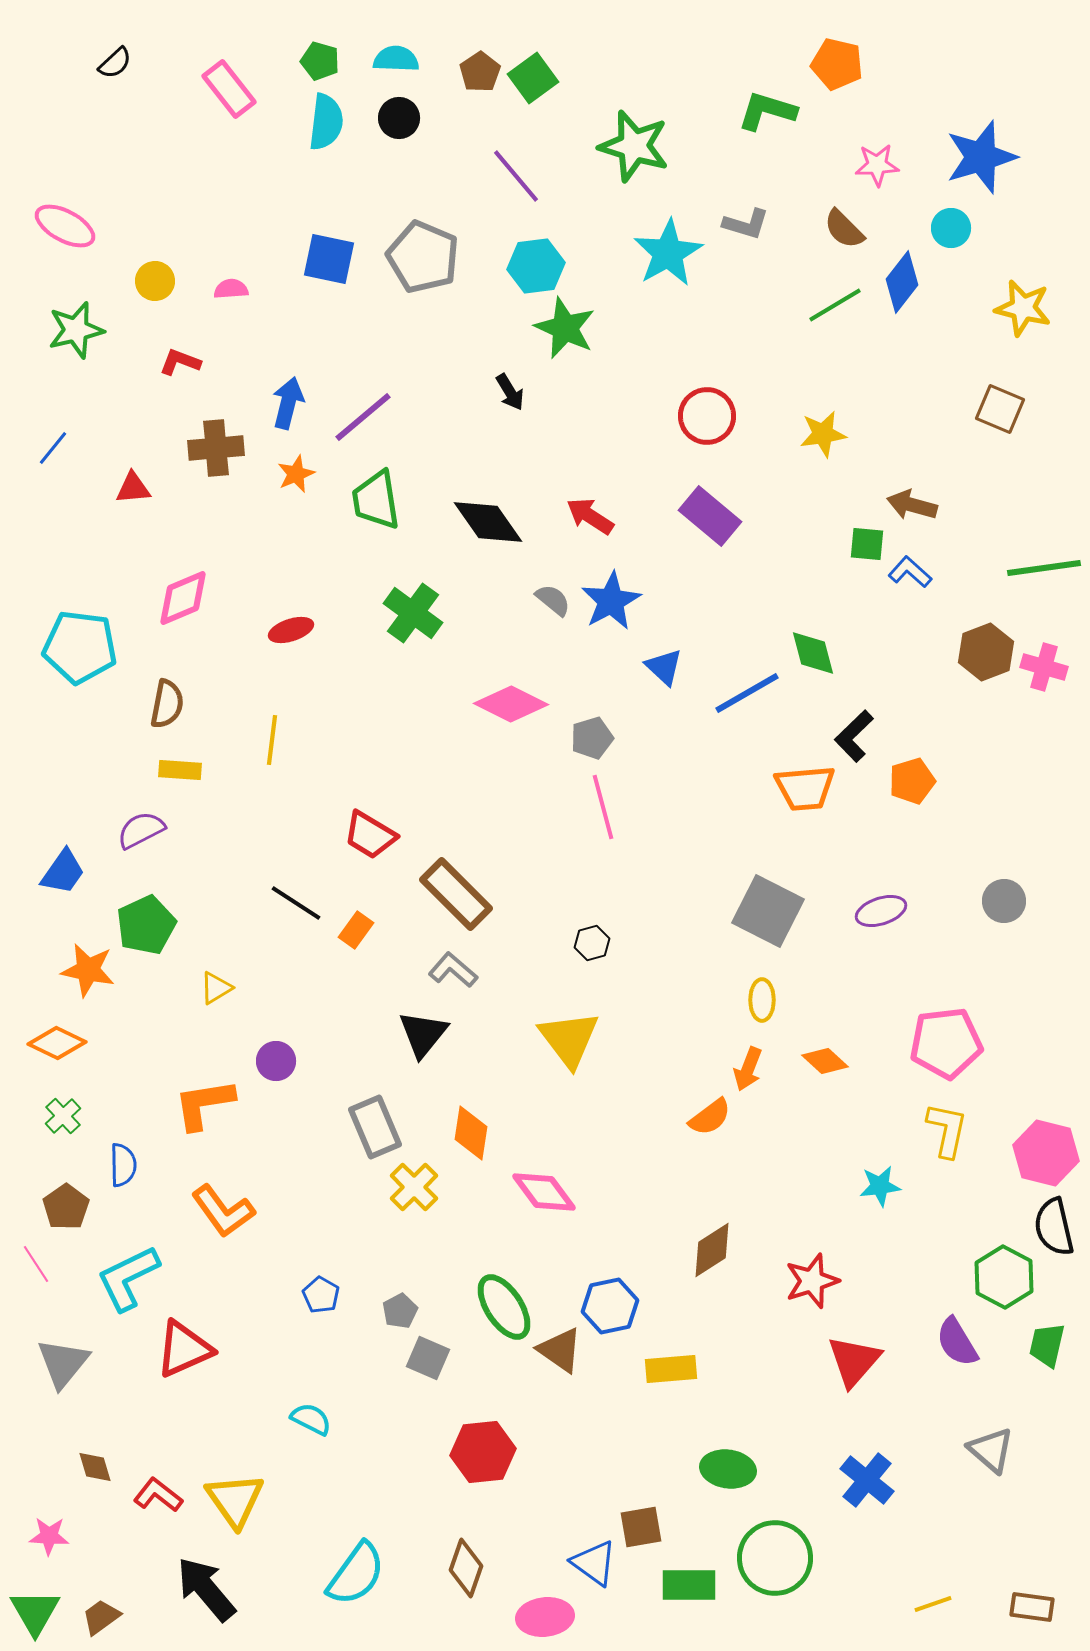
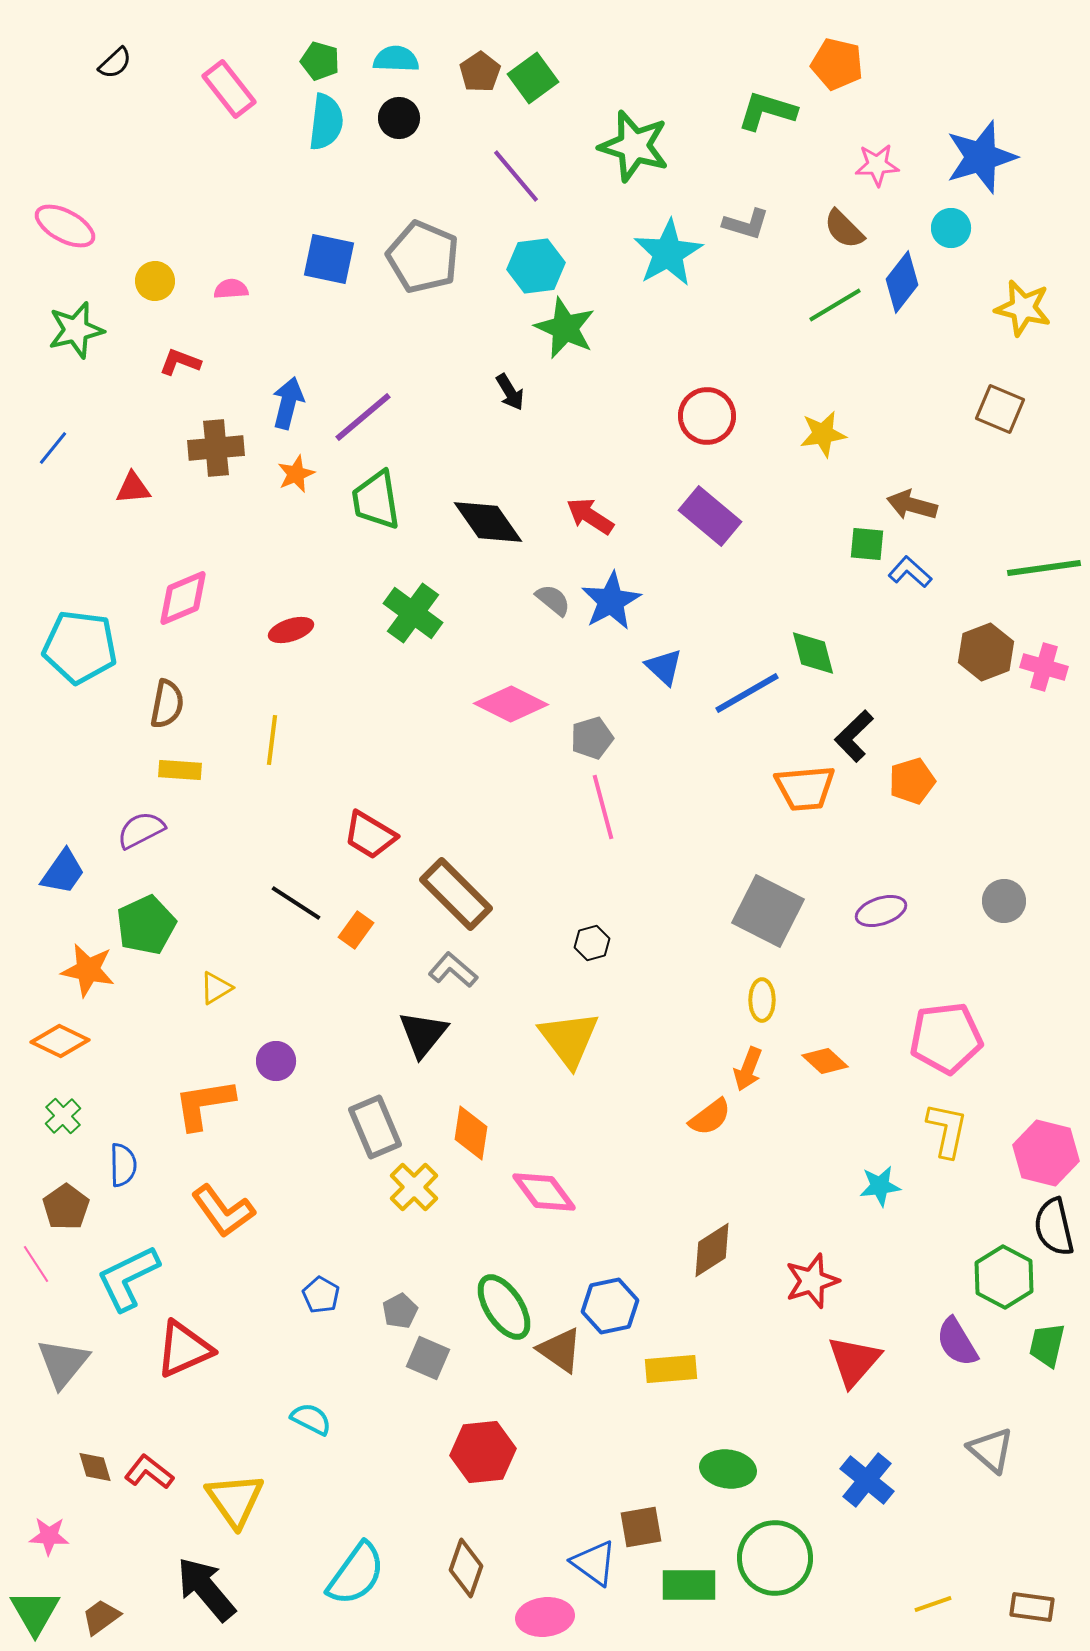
orange diamond at (57, 1043): moved 3 px right, 2 px up
pink pentagon at (946, 1043): moved 5 px up
red L-shape at (158, 1495): moved 9 px left, 23 px up
